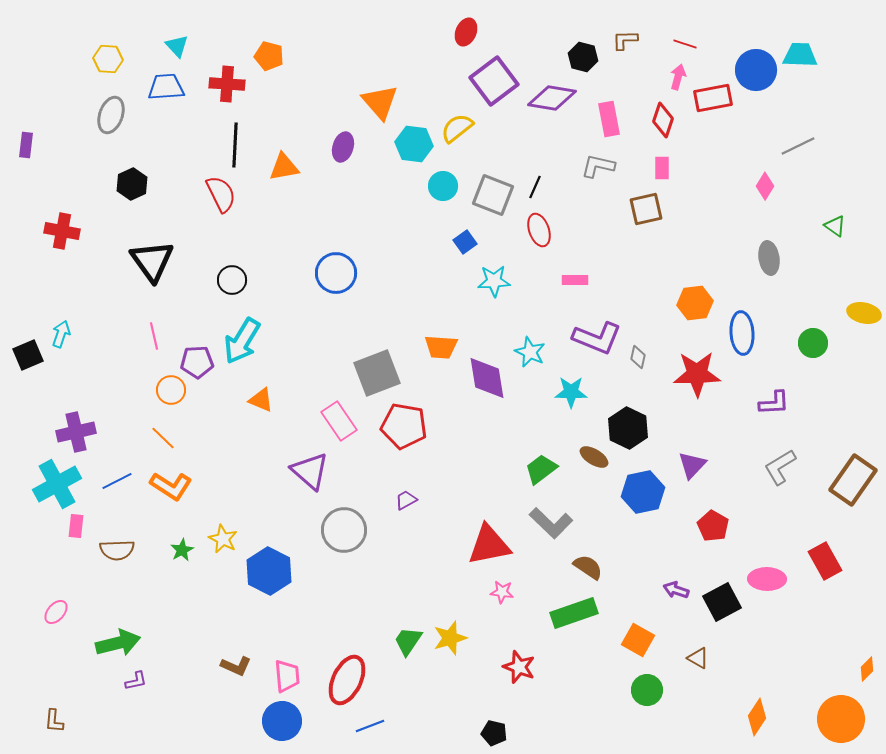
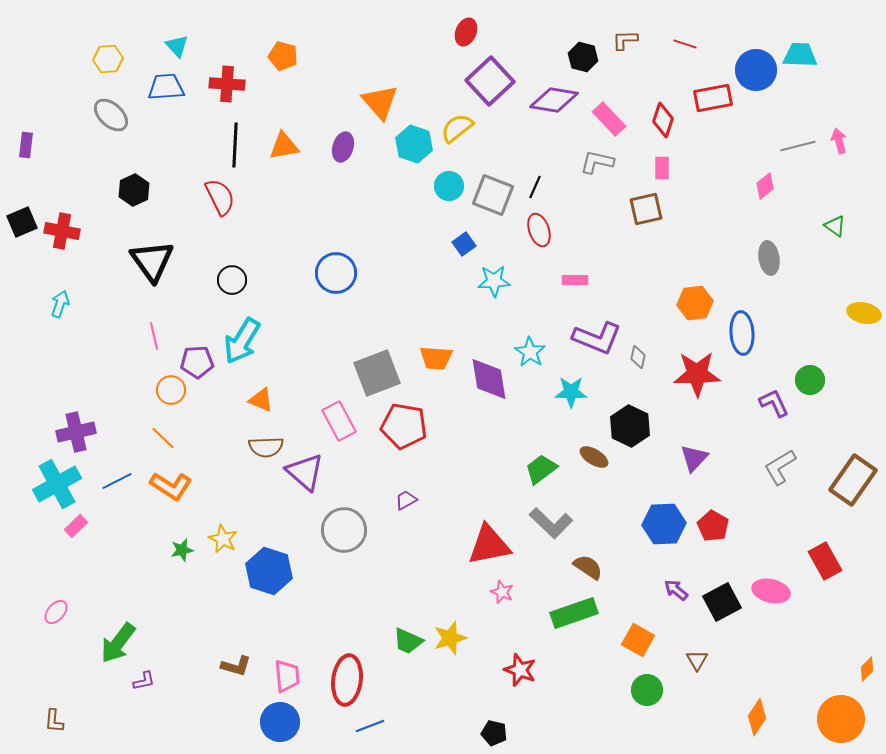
orange pentagon at (269, 56): moved 14 px right
yellow hexagon at (108, 59): rotated 8 degrees counterclockwise
pink arrow at (678, 77): moved 161 px right, 64 px down; rotated 30 degrees counterclockwise
purple square at (494, 81): moved 4 px left; rotated 6 degrees counterclockwise
purple diamond at (552, 98): moved 2 px right, 2 px down
gray ellipse at (111, 115): rotated 66 degrees counterclockwise
pink rectangle at (609, 119): rotated 32 degrees counterclockwise
cyan hexagon at (414, 144): rotated 12 degrees clockwise
gray line at (798, 146): rotated 12 degrees clockwise
gray L-shape at (598, 166): moved 1 px left, 4 px up
orange triangle at (284, 167): moved 21 px up
black hexagon at (132, 184): moved 2 px right, 6 px down
cyan circle at (443, 186): moved 6 px right
pink diamond at (765, 186): rotated 20 degrees clockwise
red semicircle at (221, 194): moved 1 px left, 3 px down
blue square at (465, 242): moved 1 px left, 2 px down
cyan arrow at (61, 334): moved 1 px left, 30 px up
green circle at (813, 343): moved 3 px left, 37 px down
orange trapezoid at (441, 347): moved 5 px left, 11 px down
cyan star at (530, 352): rotated 8 degrees clockwise
black square at (28, 355): moved 6 px left, 133 px up
purple diamond at (487, 378): moved 2 px right, 1 px down
purple L-shape at (774, 403): rotated 112 degrees counterclockwise
pink rectangle at (339, 421): rotated 6 degrees clockwise
black hexagon at (628, 428): moved 2 px right, 2 px up
purple triangle at (692, 465): moved 2 px right, 7 px up
purple triangle at (310, 471): moved 5 px left, 1 px down
blue hexagon at (643, 492): moved 21 px right, 32 px down; rotated 9 degrees clockwise
pink rectangle at (76, 526): rotated 40 degrees clockwise
brown semicircle at (117, 550): moved 149 px right, 103 px up
green star at (182, 550): rotated 15 degrees clockwise
blue hexagon at (269, 571): rotated 9 degrees counterclockwise
pink ellipse at (767, 579): moved 4 px right, 12 px down; rotated 12 degrees clockwise
purple arrow at (676, 590): rotated 20 degrees clockwise
pink star at (502, 592): rotated 15 degrees clockwise
green trapezoid at (408, 641): rotated 100 degrees counterclockwise
green arrow at (118, 643): rotated 141 degrees clockwise
brown triangle at (698, 658): moved 1 px left, 2 px down; rotated 30 degrees clockwise
brown L-shape at (236, 666): rotated 8 degrees counterclockwise
red star at (519, 667): moved 1 px right, 3 px down
red ellipse at (347, 680): rotated 18 degrees counterclockwise
purple L-shape at (136, 681): moved 8 px right
blue circle at (282, 721): moved 2 px left, 1 px down
